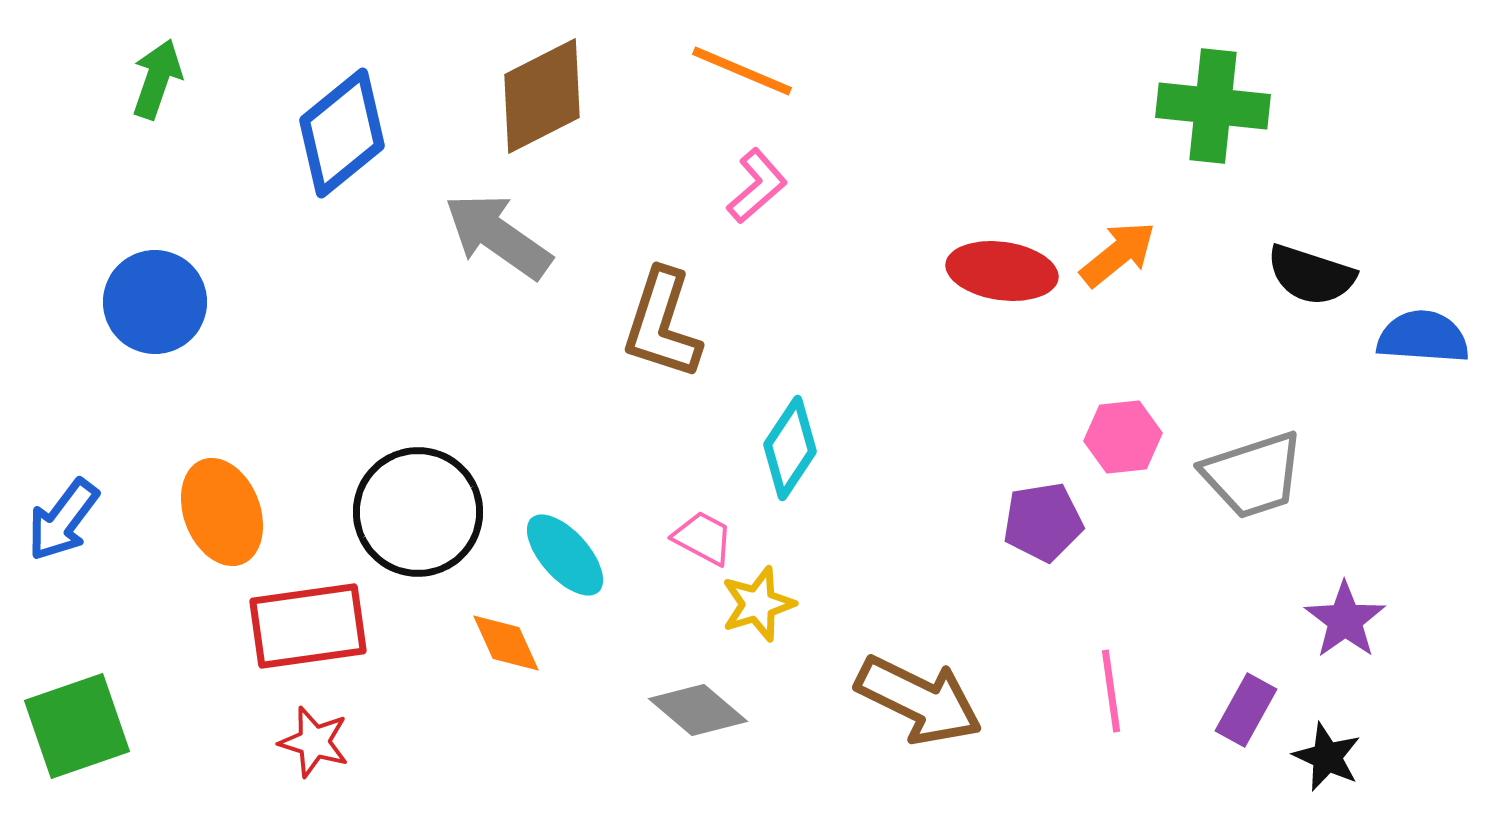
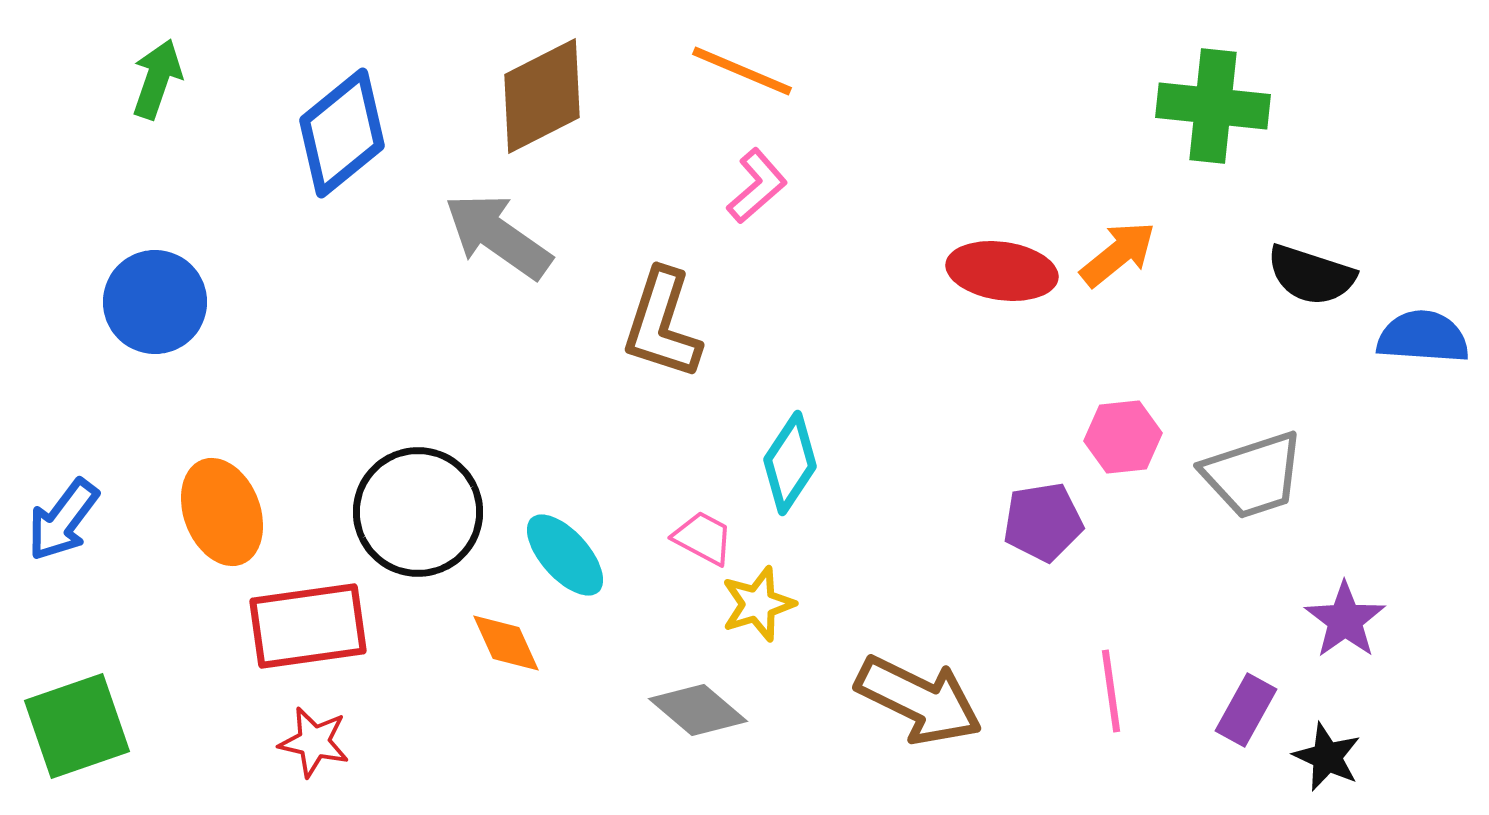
cyan diamond: moved 15 px down
red star: rotated 4 degrees counterclockwise
